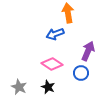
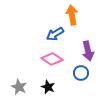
orange arrow: moved 4 px right, 2 px down
blue arrow: rotated 12 degrees counterclockwise
purple arrow: rotated 144 degrees clockwise
pink diamond: moved 5 px up
